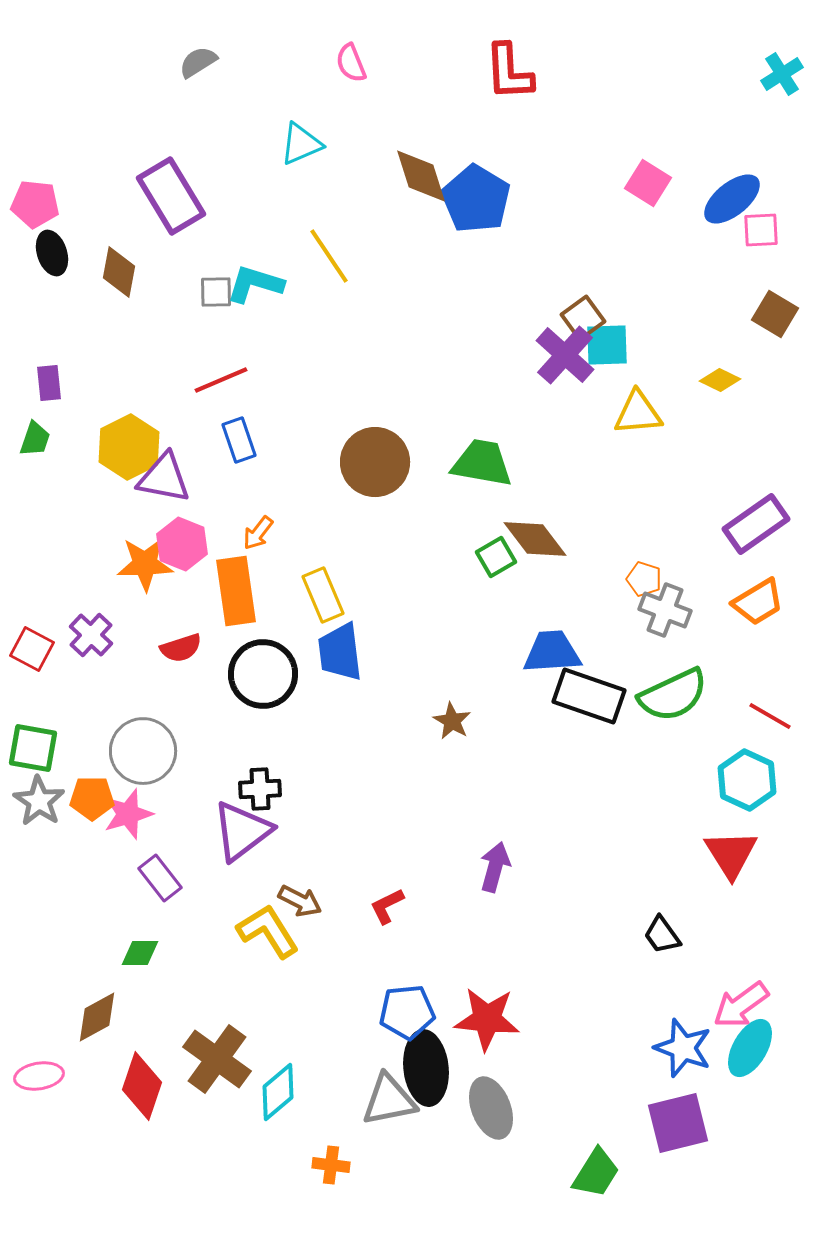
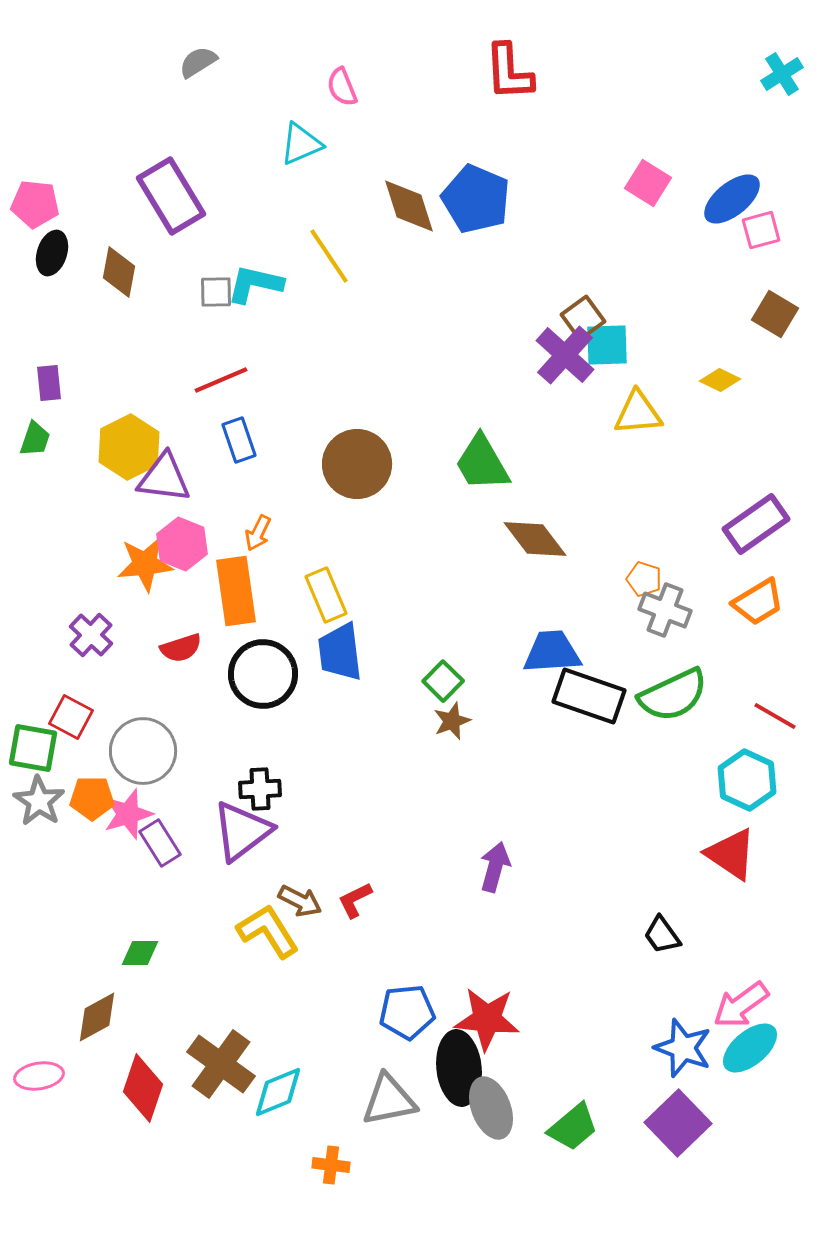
pink semicircle at (351, 63): moved 9 px left, 24 px down
brown diamond at (421, 176): moved 12 px left, 30 px down
blue pentagon at (476, 199): rotated 8 degrees counterclockwise
pink square at (761, 230): rotated 12 degrees counterclockwise
black ellipse at (52, 253): rotated 36 degrees clockwise
cyan L-shape at (255, 284): rotated 4 degrees counterclockwise
brown circle at (375, 462): moved 18 px left, 2 px down
green trapezoid at (482, 463): rotated 130 degrees counterclockwise
purple triangle at (164, 478): rotated 4 degrees counterclockwise
orange arrow at (258, 533): rotated 12 degrees counterclockwise
green square at (496, 557): moved 53 px left, 124 px down; rotated 15 degrees counterclockwise
orange star at (145, 564): rotated 4 degrees counterclockwise
yellow rectangle at (323, 595): moved 3 px right
red square at (32, 649): moved 39 px right, 68 px down
red line at (770, 716): moved 5 px right
brown star at (452, 721): rotated 21 degrees clockwise
red triangle at (731, 854): rotated 24 degrees counterclockwise
purple rectangle at (160, 878): moved 35 px up; rotated 6 degrees clockwise
red L-shape at (387, 906): moved 32 px left, 6 px up
cyan ellipse at (750, 1048): rotated 20 degrees clockwise
brown cross at (217, 1059): moved 4 px right, 5 px down
black ellipse at (426, 1068): moved 33 px right
red diamond at (142, 1086): moved 1 px right, 2 px down
cyan diamond at (278, 1092): rotated 18 degrees clockwise
purple square at (678, 1123): rotated 30 degrees counterclockwise
green trapezoid at (596, 1173): moved 23 px left, 46 px up; rotated 18 degrees clockwise
